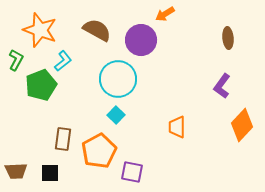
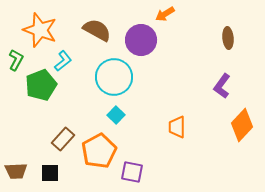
cyan circle: moved 4 px left, 2 px up
brown rectangle: rotated 35 degrees clockwise
